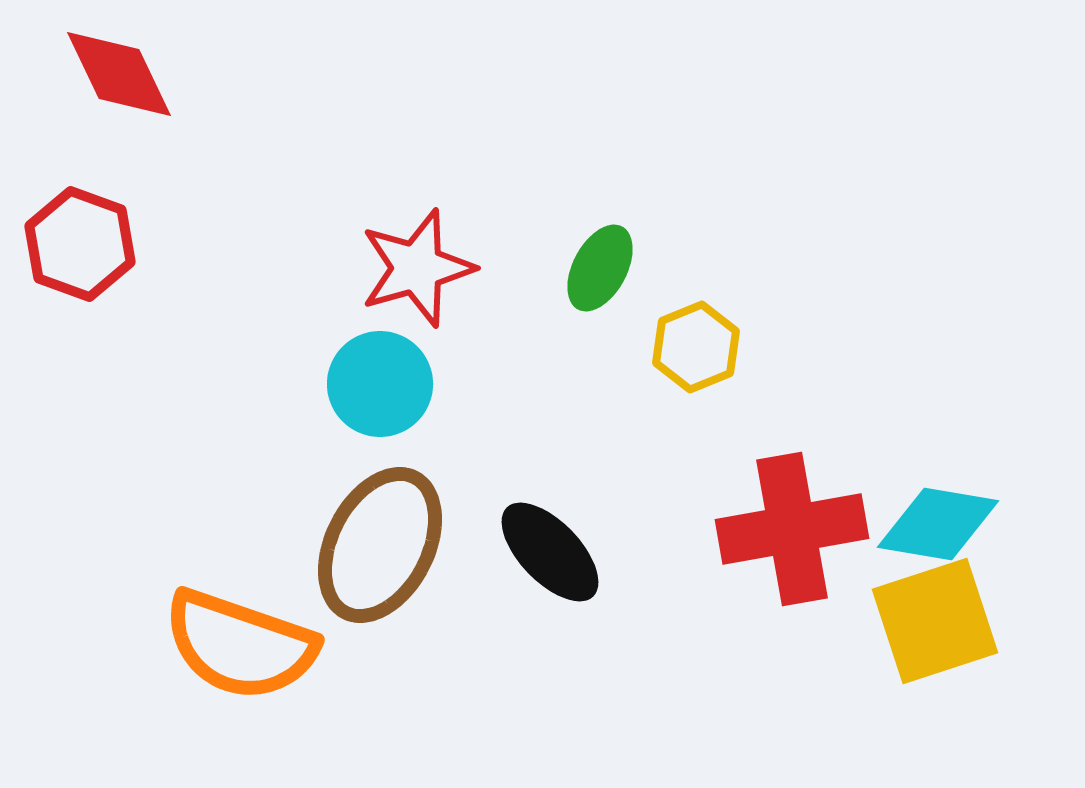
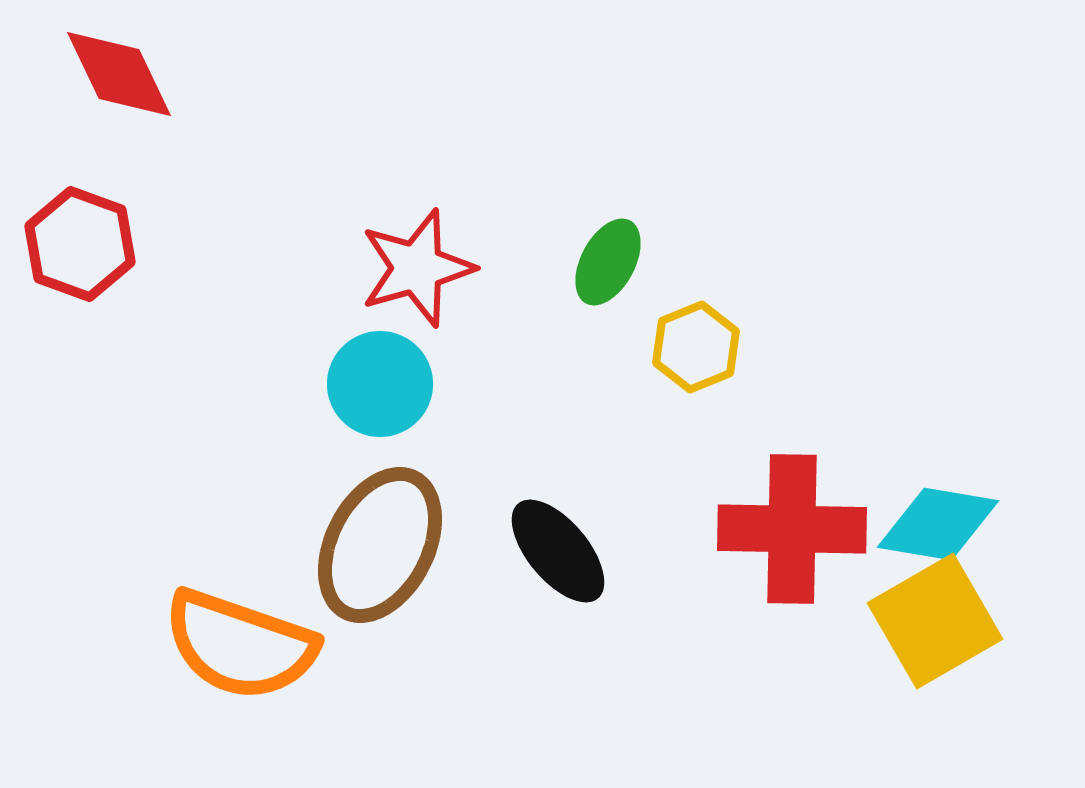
green ellipse: moved 8 px right, 6 px up
red cross: rotated 11 degrees clockwise
black ellipse: moved 8 px right, 1 px up; rotated 4 degrees clockwise
yellow square: rotated 12 degrees counterclockwise
